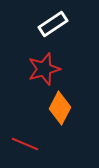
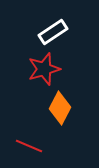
white rectangle: moved 8 px down
red line: moved 4 px right, 2 px down
